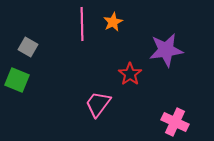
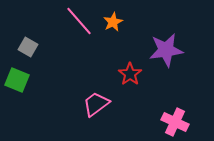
pink line: moved 3 px left, 3 px up; rotated 40 degrees counterclockwise
pink trapezoid: moved 2 px left; rotated 16 degrees clockwise
